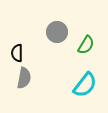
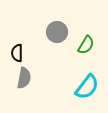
cyan semicircle: moved 2 px right, 2 px down
